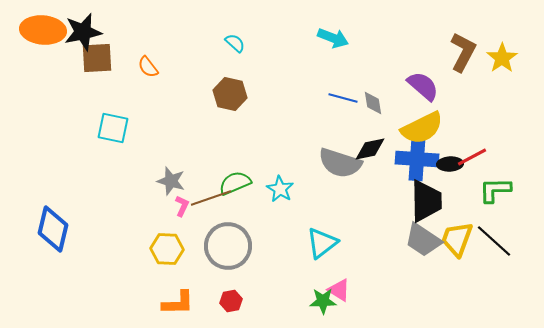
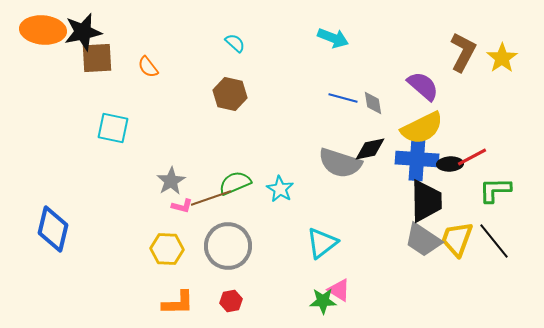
gray star: rotated 24 degrees clockwise
pink L-shape: rotated 80 degrees clockwise
black line: rotated 9 degrees clockwise
